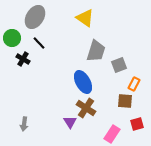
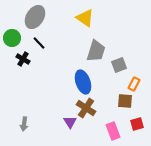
blue ellipse: rotated 10 degrees clockwise
pink rectangle: moved 1 px right, 3 px up; rotated 54 degrees counterclockwise
